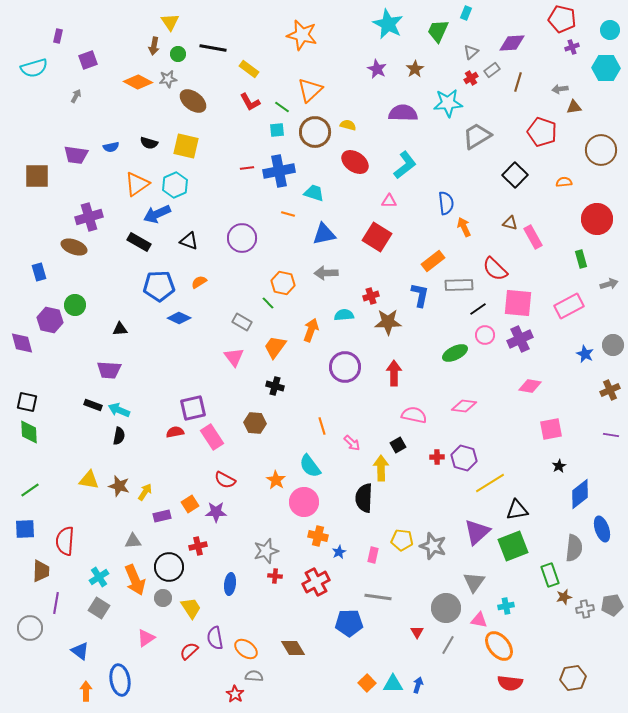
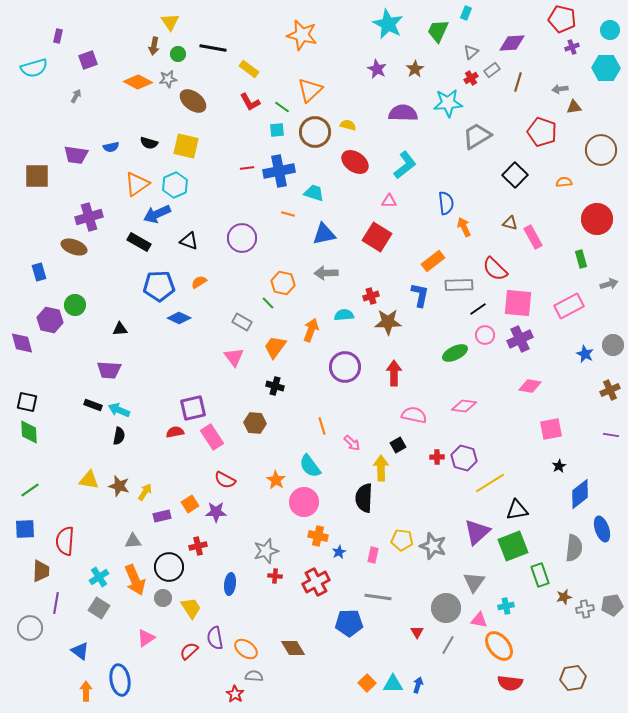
green rectangle at (550, 575): moved 10 px left
